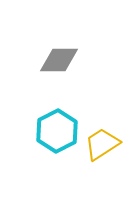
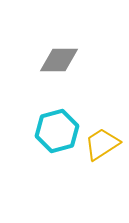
cyan hexagon: rotated 12 degrees clockwise
